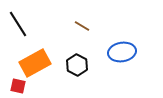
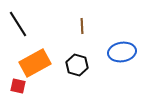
brown line: rotated 56 degrees clockwise
black hexagon: rotated 10 degrees counterclockwise
